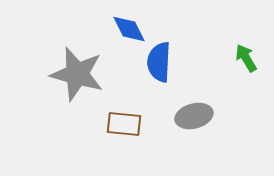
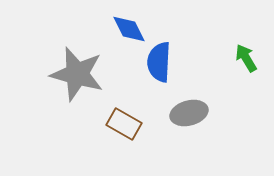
gray ellipse: moved 5 px left, 3 px up
brown rectangle: rotated 24 degrees clockwise
